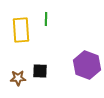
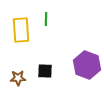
black square: moved 5 px right
